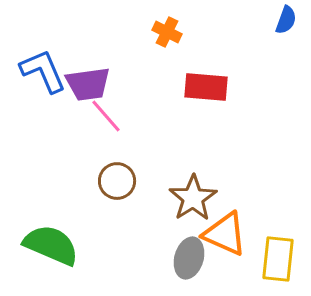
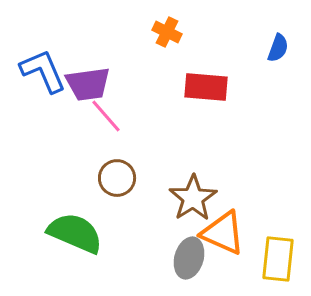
blue semicircle: moved 8 px left, 28 px down
brown circle: moved 3 px up
orange triangle: moved 2 px left, 1 px up
green semicircle: moved 24 px right, 12 px up
